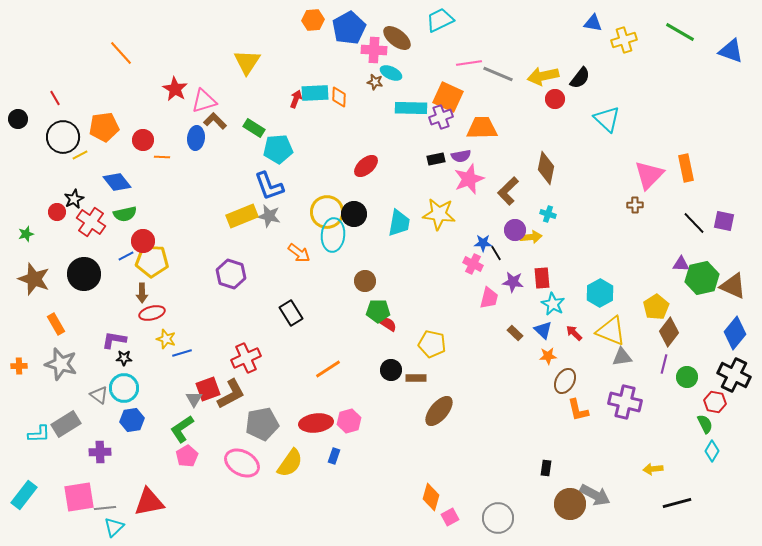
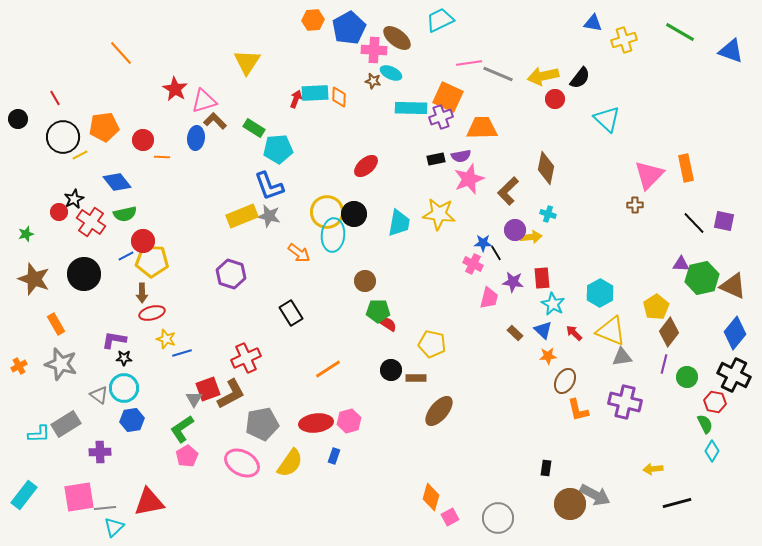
brown star at (375, 82): moved 2 px left, 1 px up
red circle at (57, 212): moved 2 px right
orange cross at (19, 366): rotated 28 degrees counterclockwise
